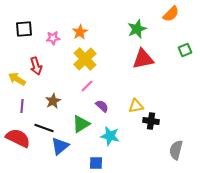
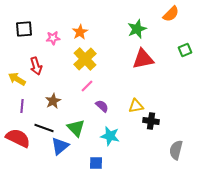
green triangle: moved 5 px left, 4 px down; rotated 42 degrees counterclockwise
